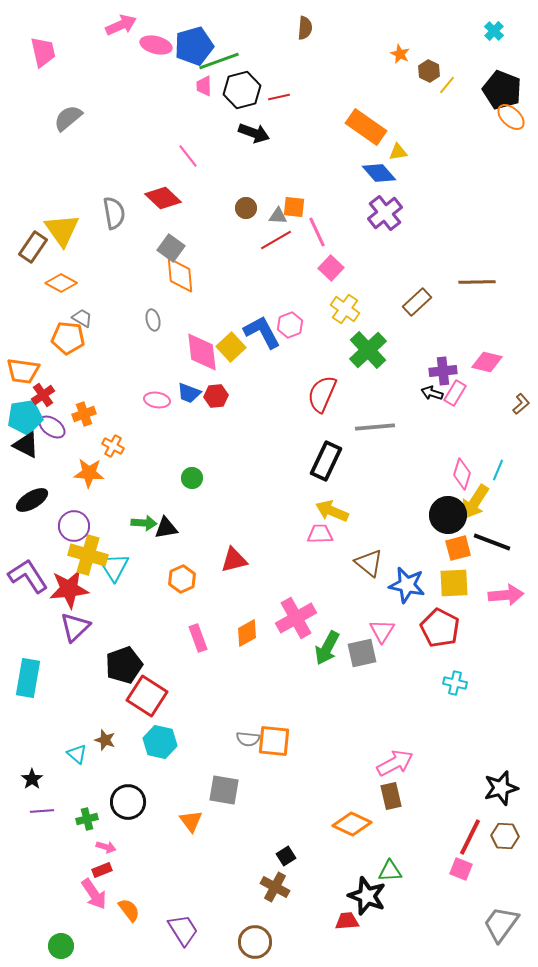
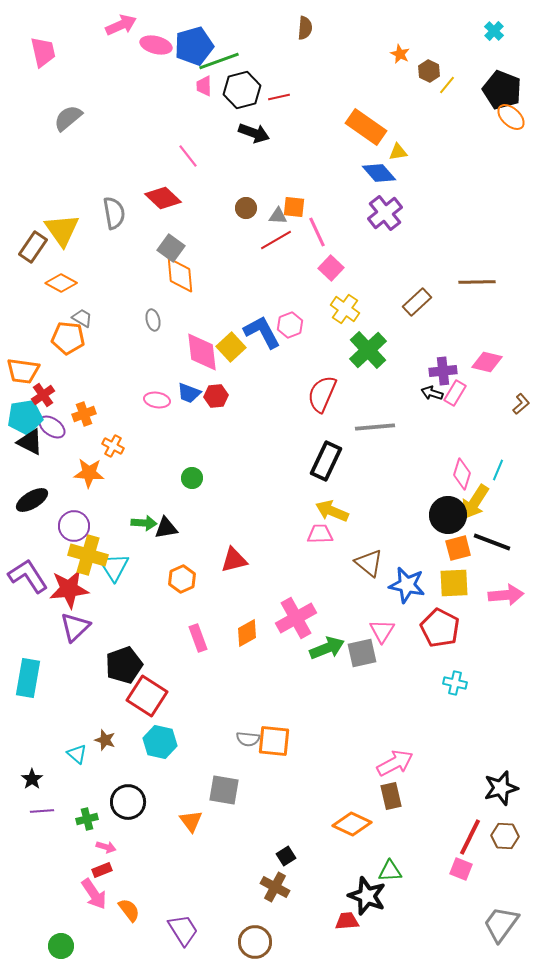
black triangle at (26, 445): moved 4 px right, 3 px up
green arrow at (327, 648): rotated 140 degrees counterclockwise
